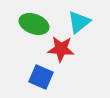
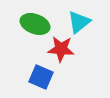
green ellipse: moved 1 px right
